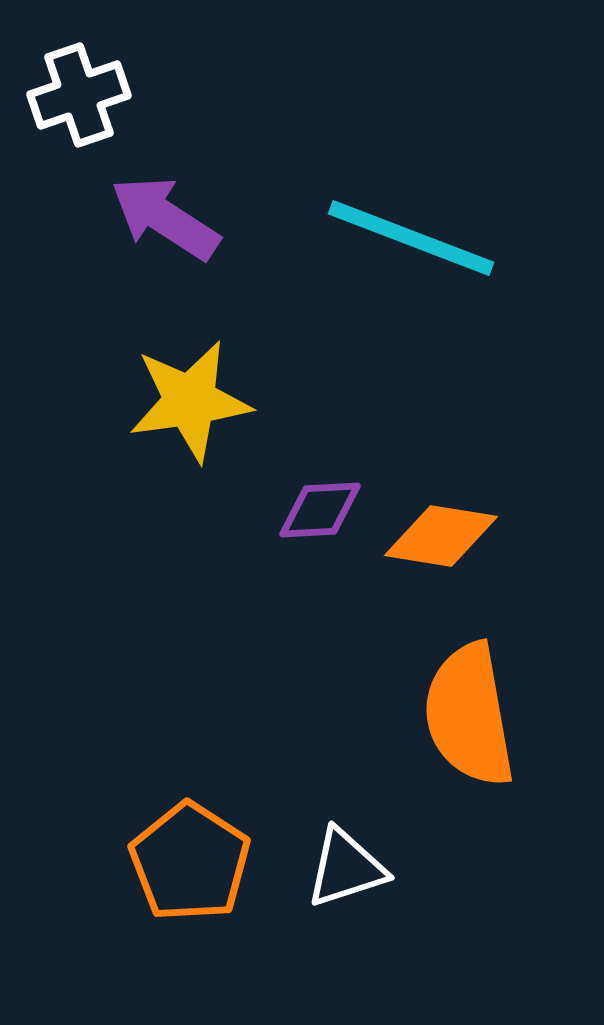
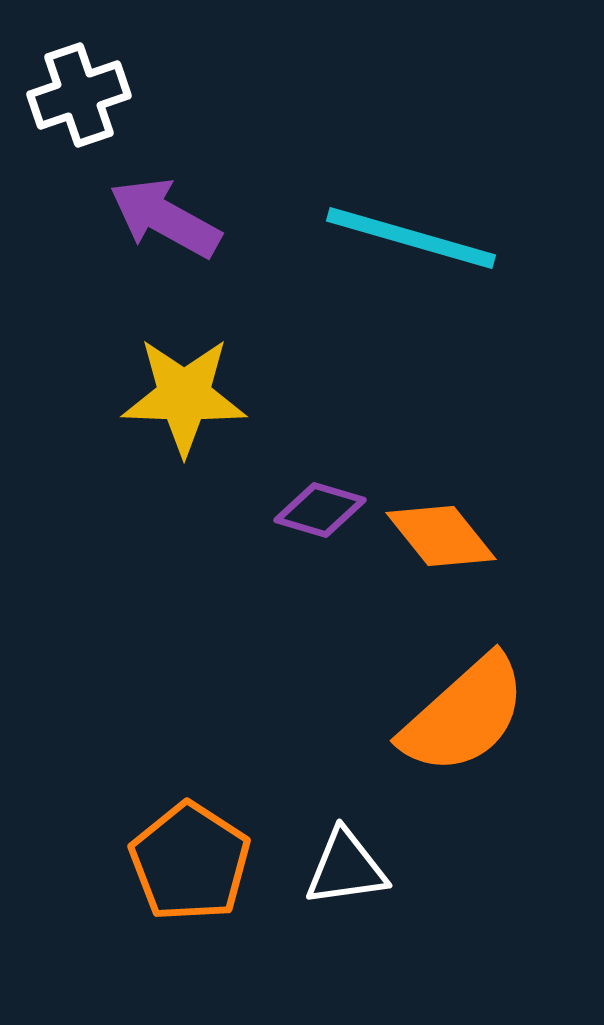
purple arrow: rotated 4 degrees counterclockwise
cyan line: rotated 5 degrees counterclockwise
yellow star: moved 6 px left, 5 px up; rotated 10 degrees clockwise
purple diamond: rotated 20 degrees clockwise
orange diamond: rotated 42 degrees clockwise
orange semicircle: moved 5 px left; rotated 122 degrees counterclockwise
white triangle: rotated 10 degrees clockwise
